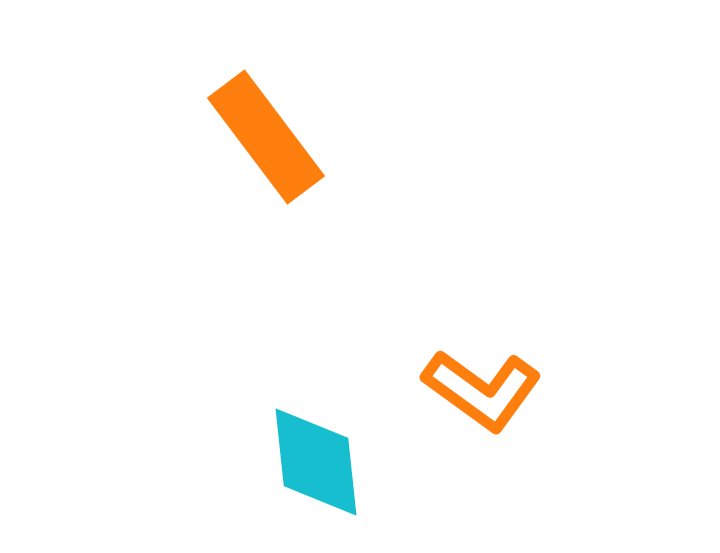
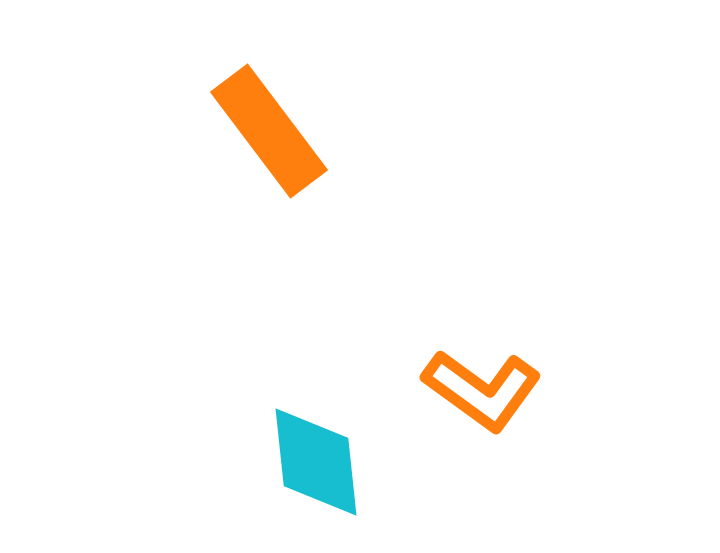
orange rectangle: moved 3 px right, 6 px up
